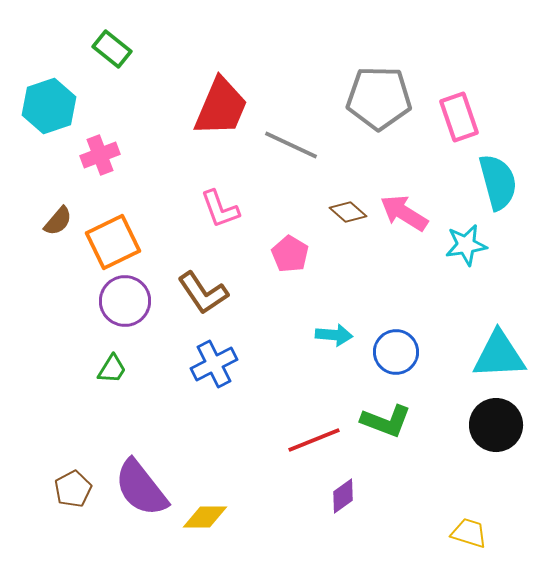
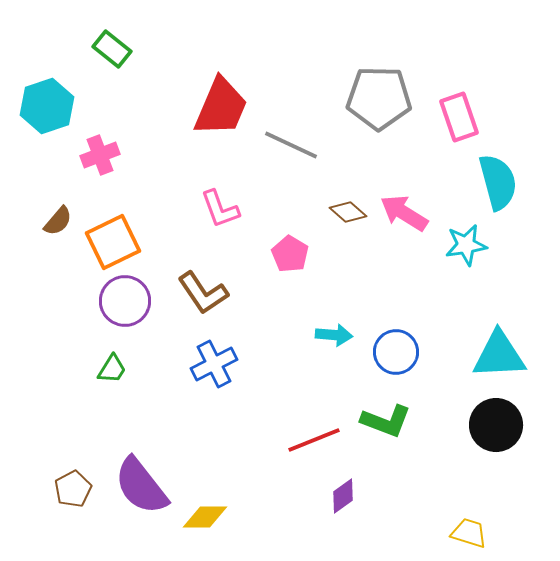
cyan hexagon: moved 2 px left
purple semicircle: moved 2 px up
